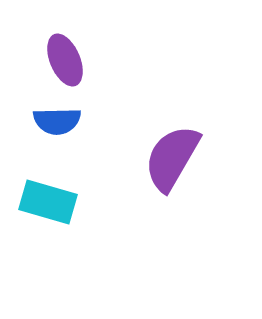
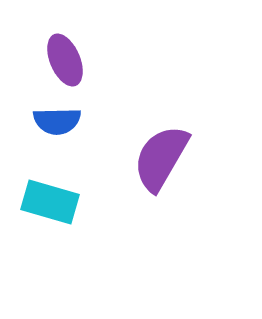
purple semicircle: moved 11 px left
cyan rectangle: moved 2 px right
